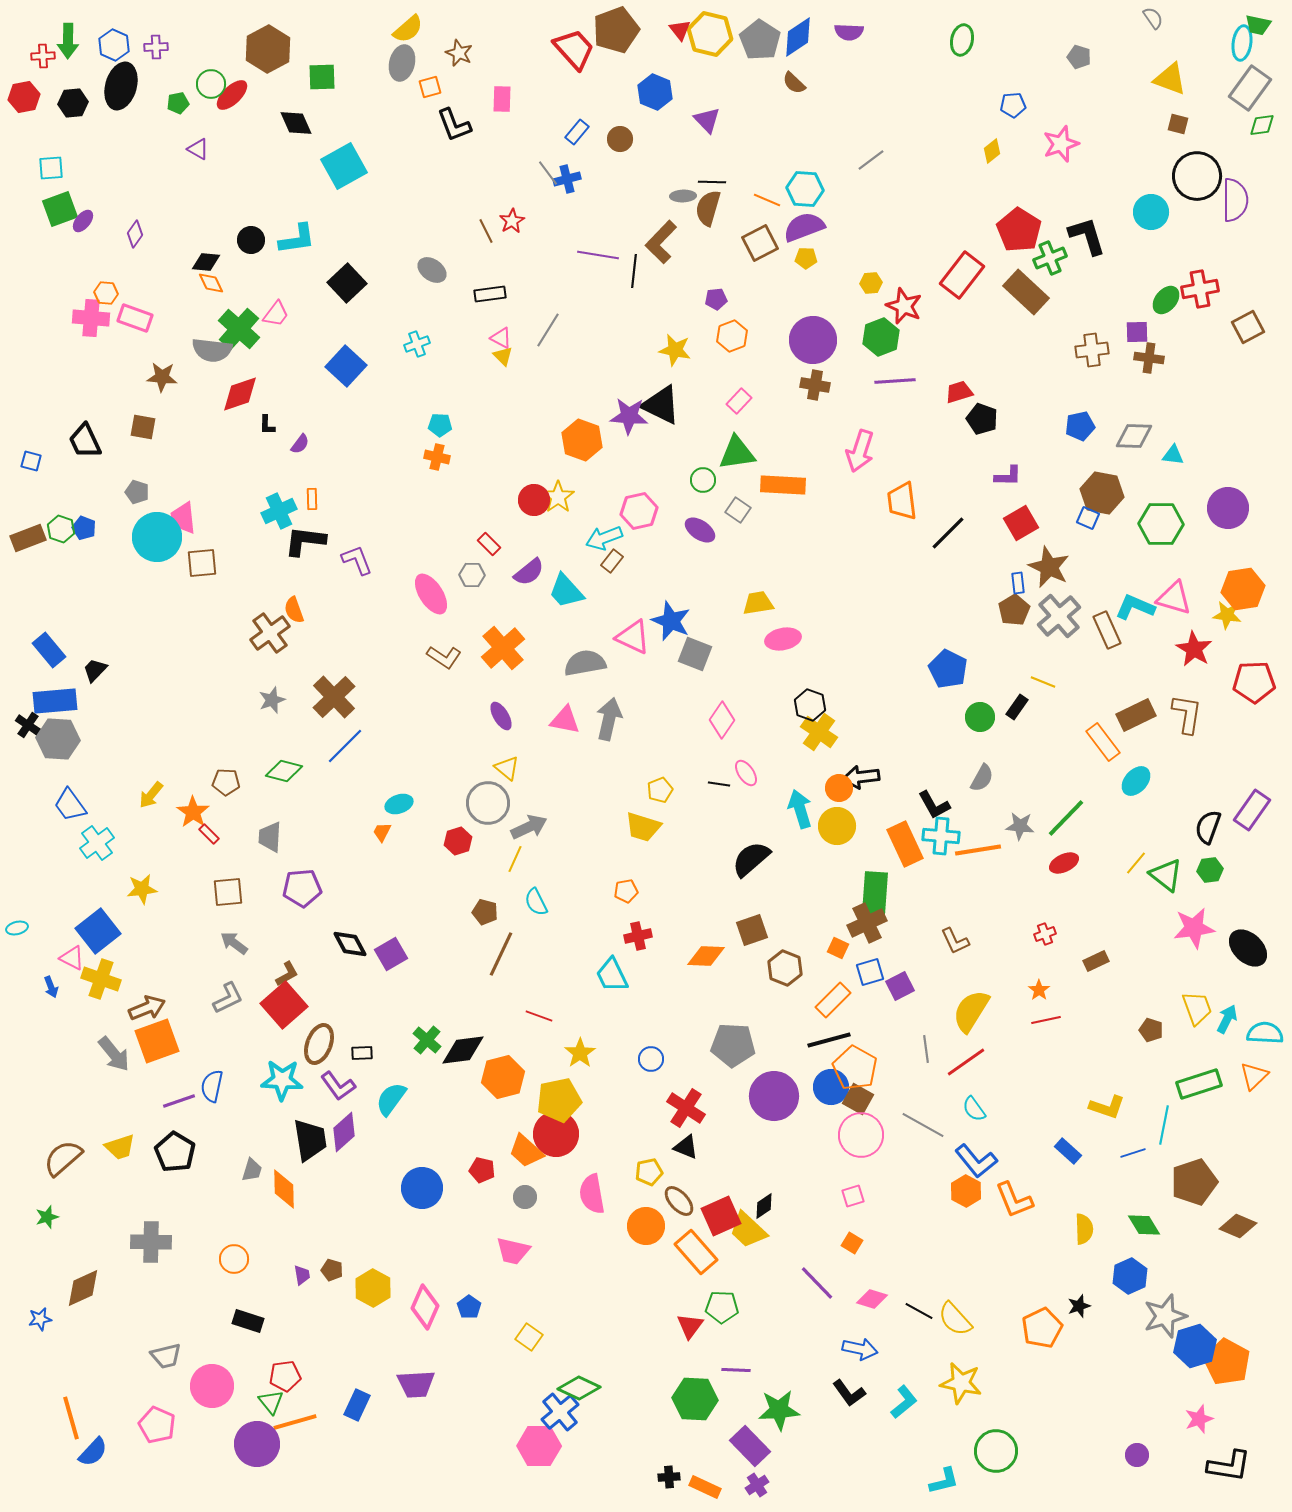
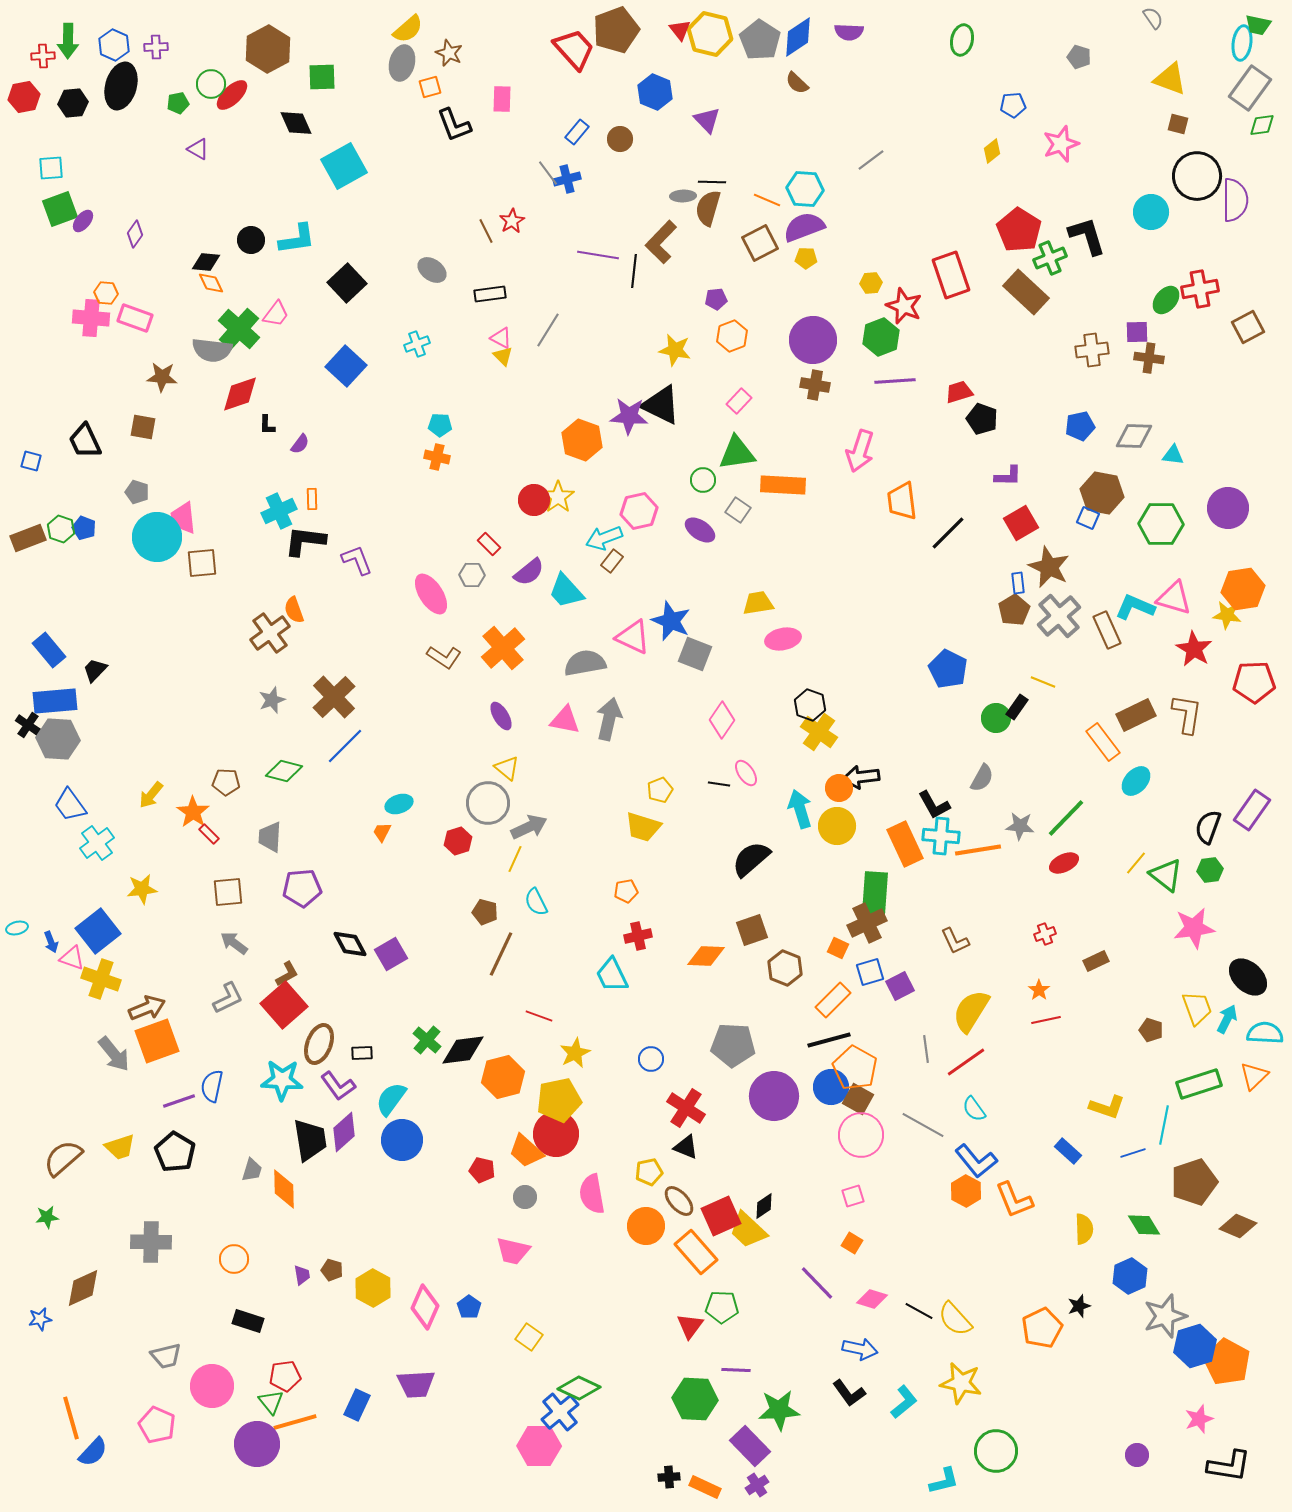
brown star at (459, 53): moved 10 px left
brown semicircle at (794, 83): moved 3 px right
red rectangle at (962, 275): moved 11 px left; rotated 57 degrees counterclockwise
green circle at (980, 717): moved 16 px right, 1 px down
black ellipse at (1248, 948): moved 29 px down
pink triangle at (72, 958): rotated 8 degrees counterclockwise
blue arrow at (51, 987): moved 45 px up
yellow star at (580, 1053): moved 5 px left; rotated 8 degrees clockwise
blue circle at (422, 1188): moved 20 px left, 48 px up
green star at (47, 1217): rotated 10 degrees clockwise
